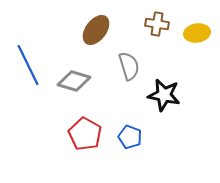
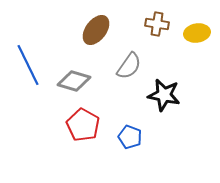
gray semicircle: rotated 52 degrees clockwise
red pentagon: moved 2 px left, 9 px up
